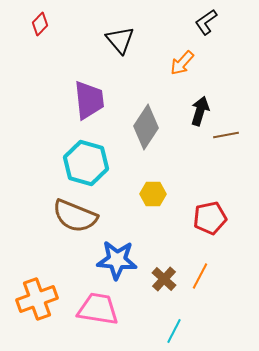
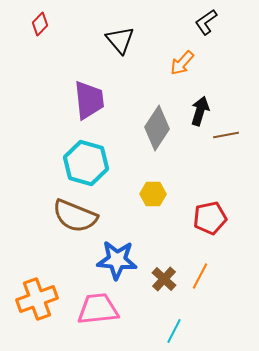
gray diamond: moved 11 px right, 1 px down
pink trapezoid: rotated 15 degrees counterclockwise
